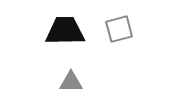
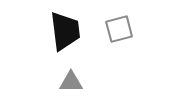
black trapezoid: rotated 84 degrees clockwise
